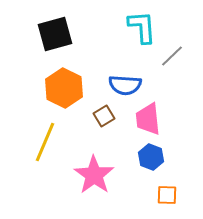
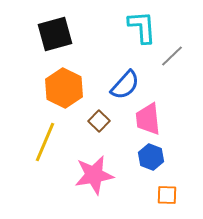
blue semicircle: rotated 52 degrees counterclockwise
brown square: moved 5 px left, 5 px down; rotated 15 degrees counterclockwise
pink star: rotated 27 degrees clockwise
